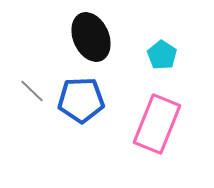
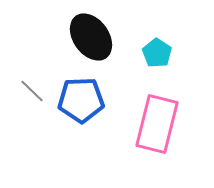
black ellipse: rotated 12 degrees counterclockwise
cyan pentagon: moved 5 px left, 2 px up
pink rectangle: rotated 8 degrees counterclockwise
